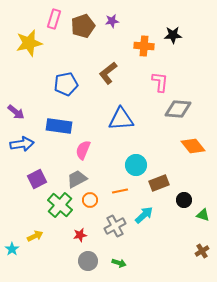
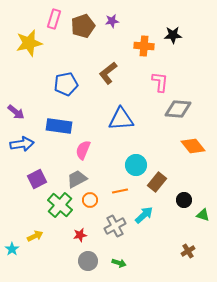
brown rectangle: moved 2 px left, 1 px up; rotated 30 degrees counterclockwise
brown cross: moved 14 px left
